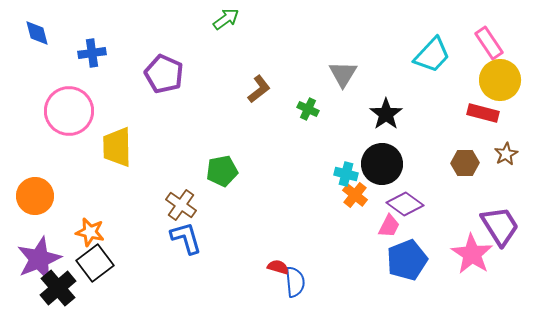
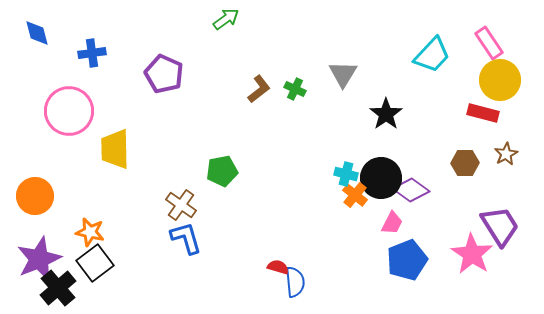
green cross: moved 13 px left, 20 px up
yellow trapezoid: moved 2 px left, 2 px down
black circle: moved 1 px left, 14 px down
purple diamond: moved 6 px right, 14 px up
pink trapezoid: moved 3 px right, 3 px up
